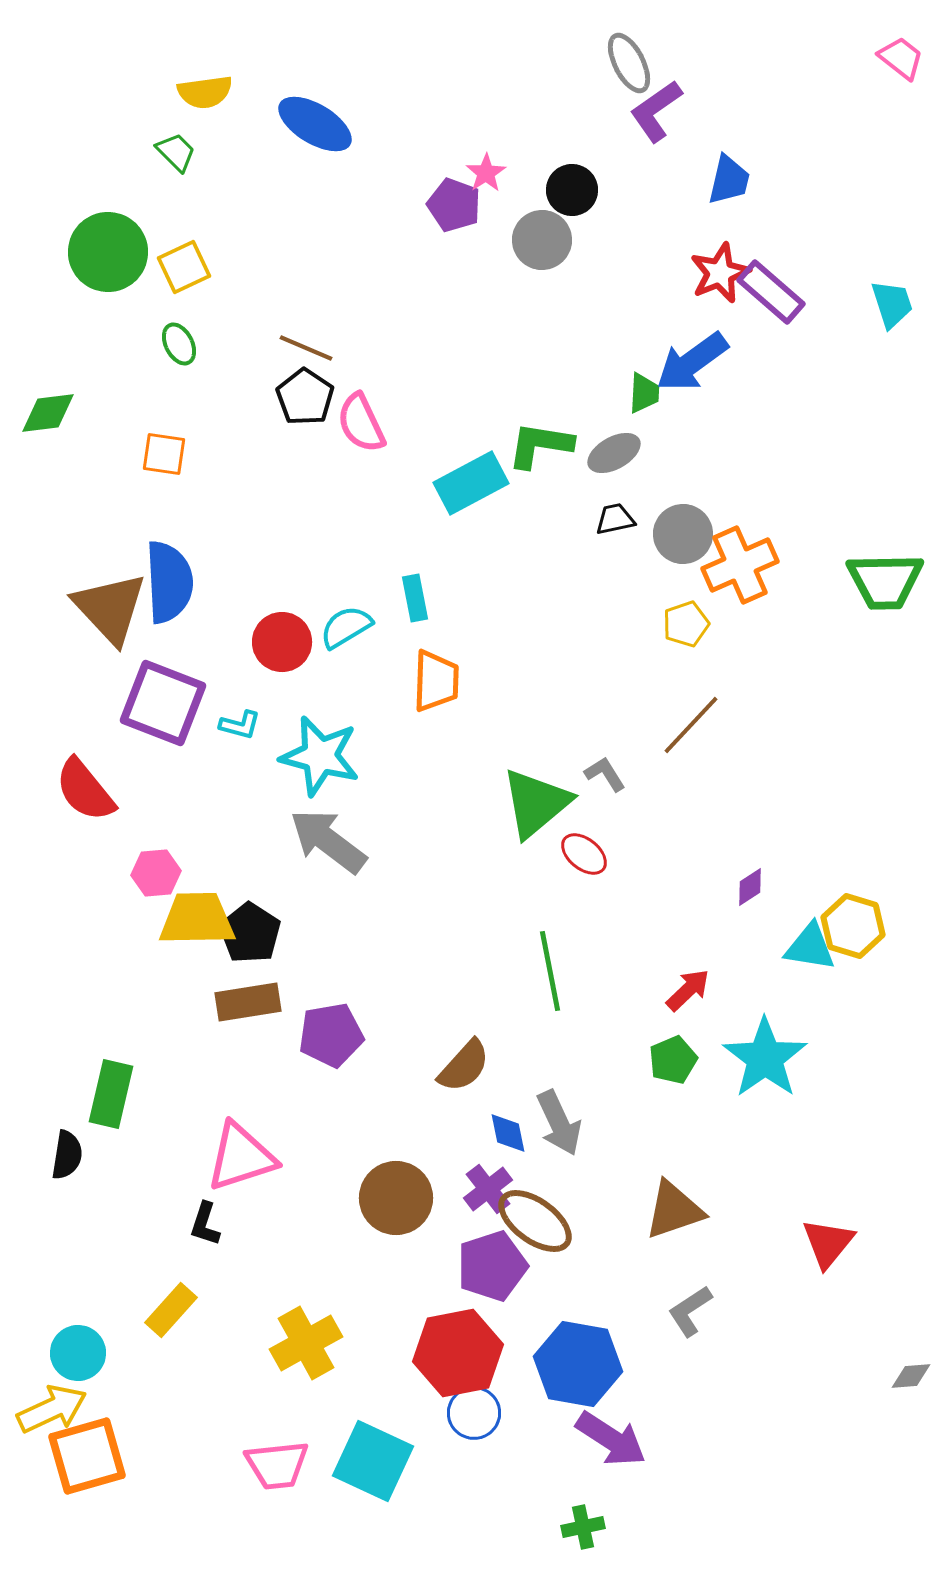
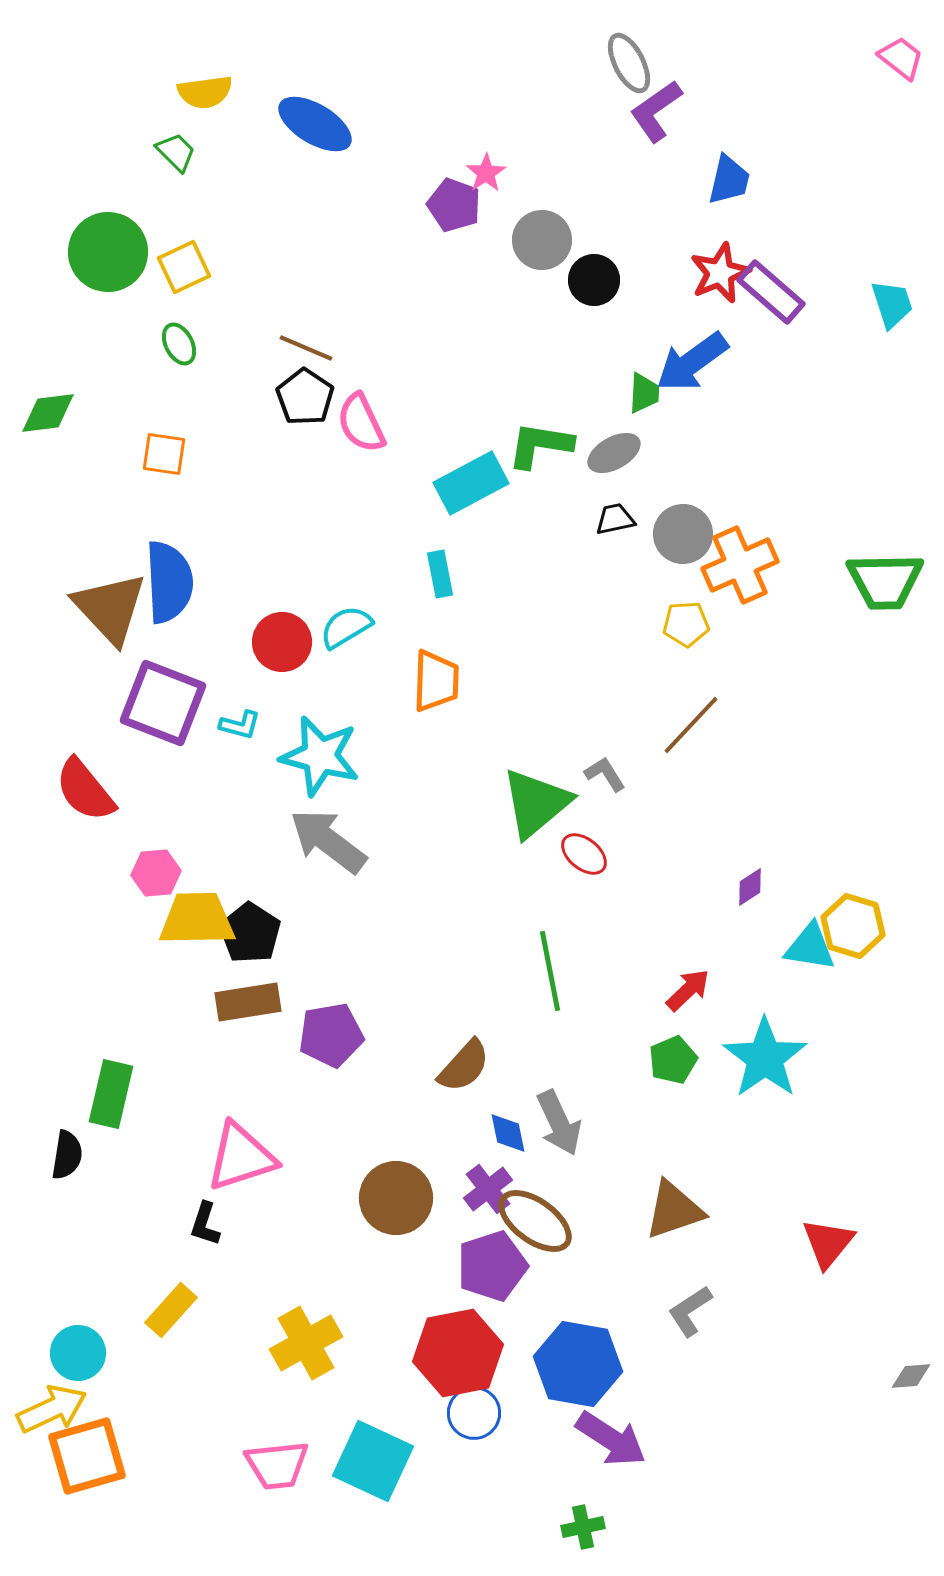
black circle at (572, 190): moved 22 px right, 90 px down
cyan rectangle at (415, 598): moved 25 px right, 24 px up
yellow pentagon at (686, 624): rotated 15 degrees clockwise
